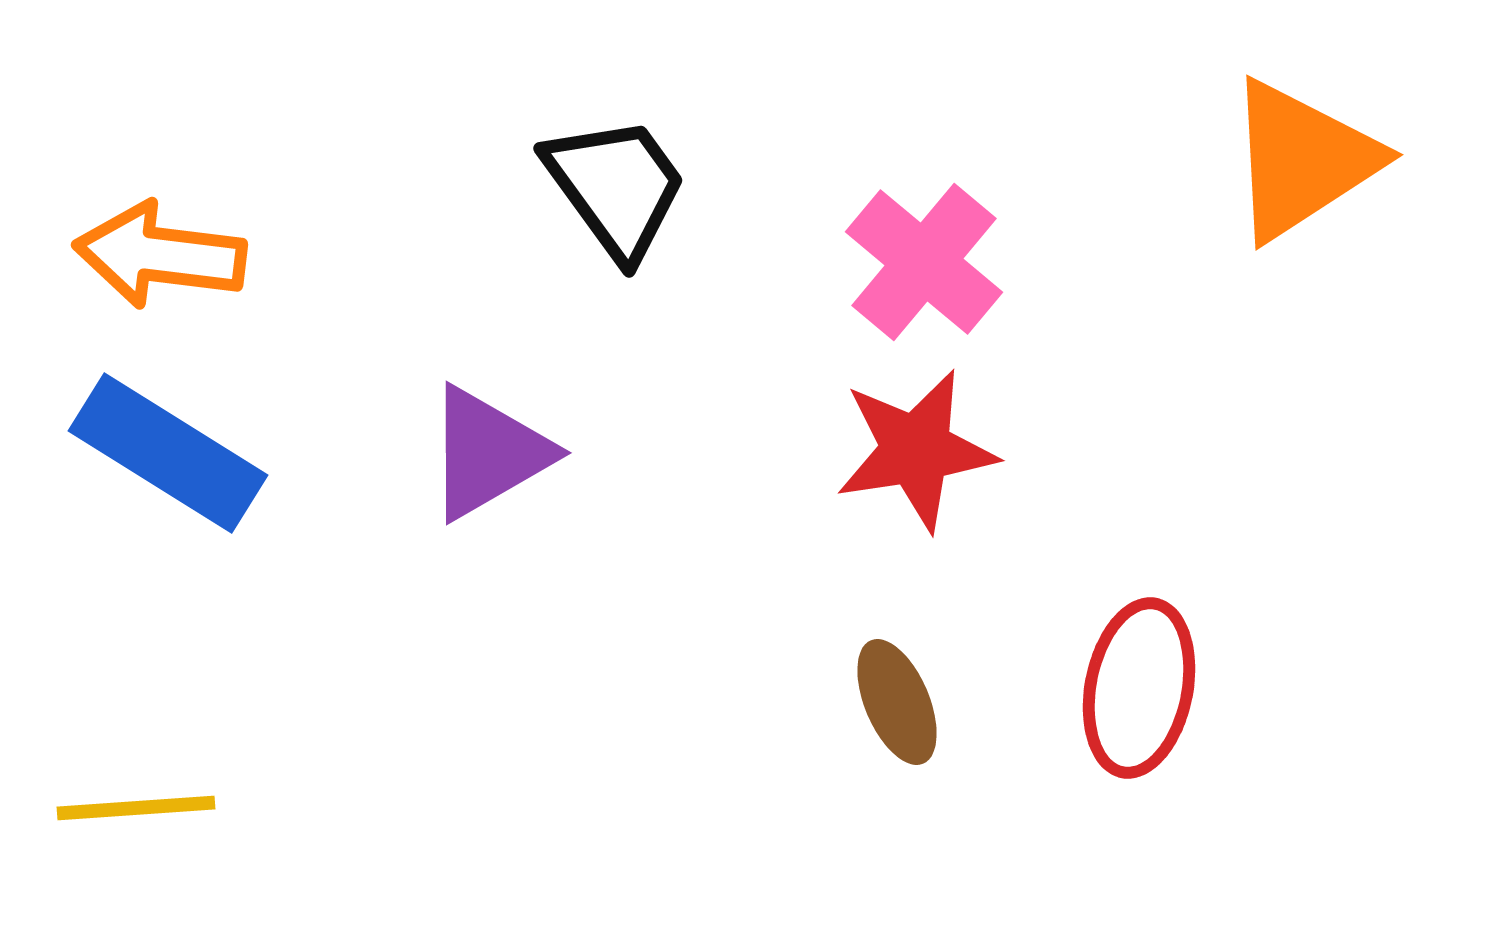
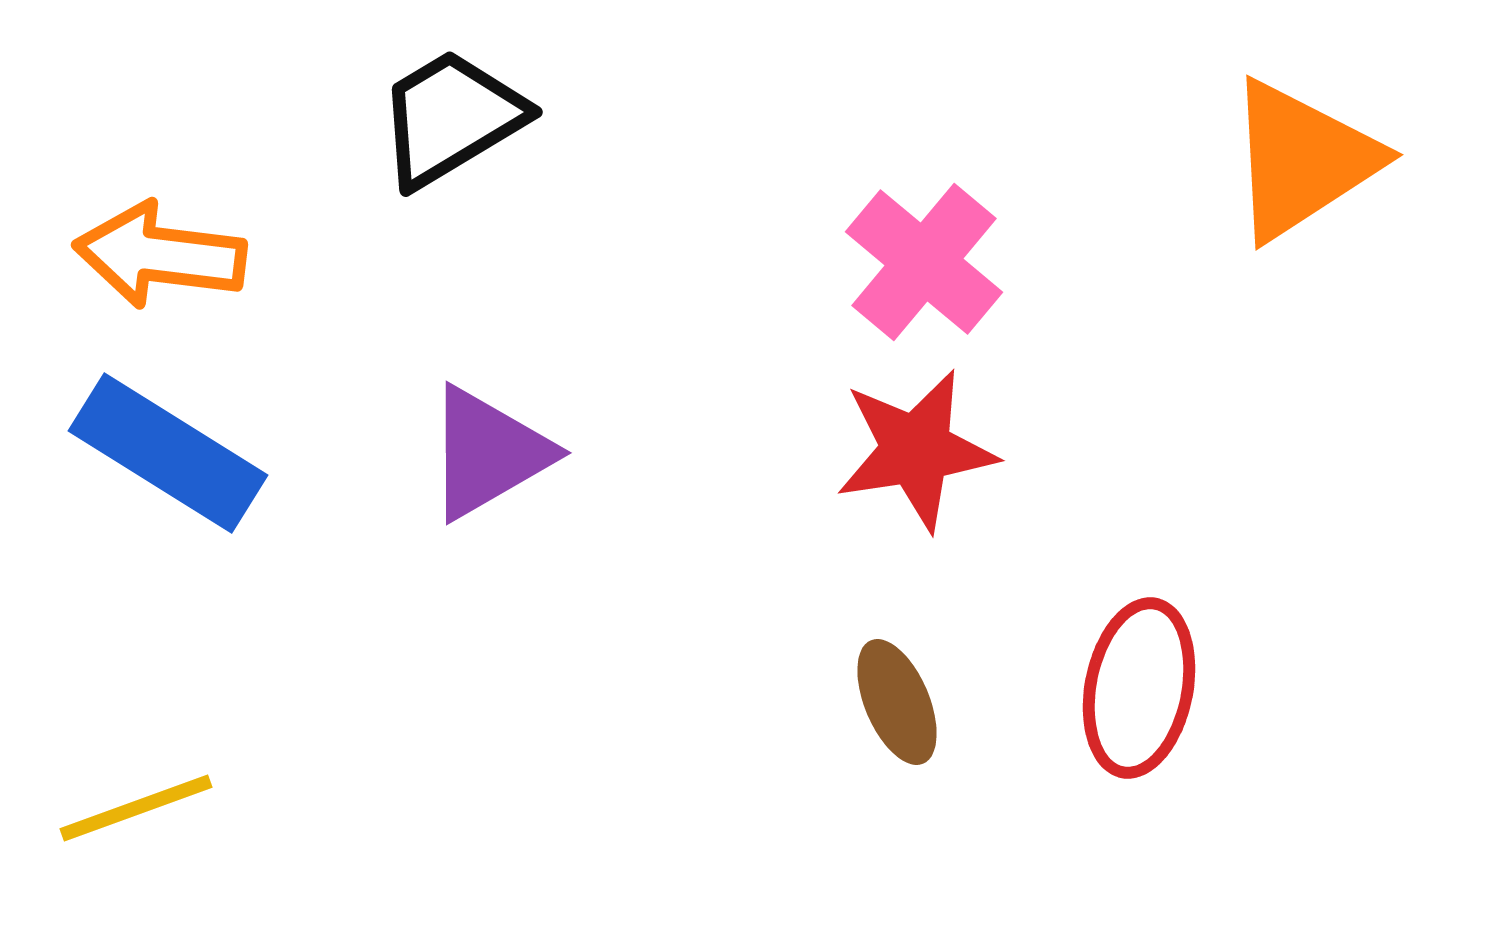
black trapezoid: moved 165 px left, 69 px up; rotated 85 degrees counterclockwise
yellow line: rotated 16 degrees counterclockwise
